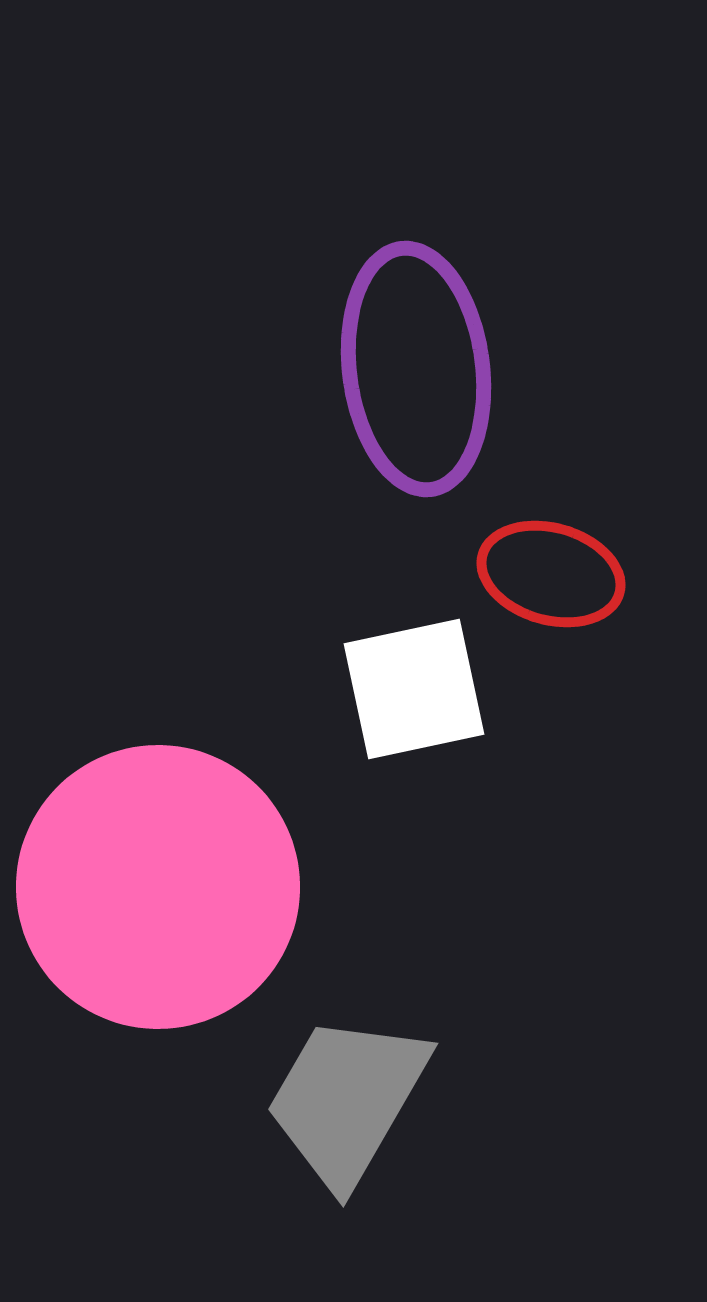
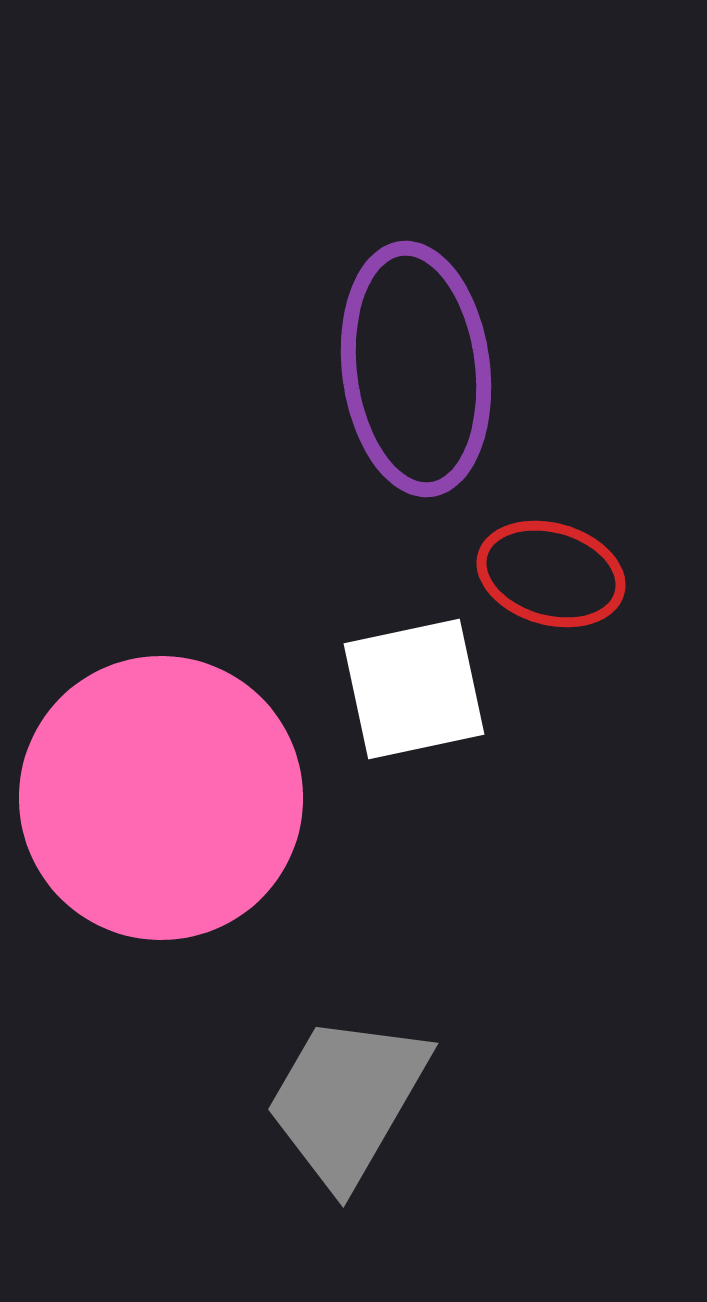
pink circle: moved 3 px right, 89 px up
